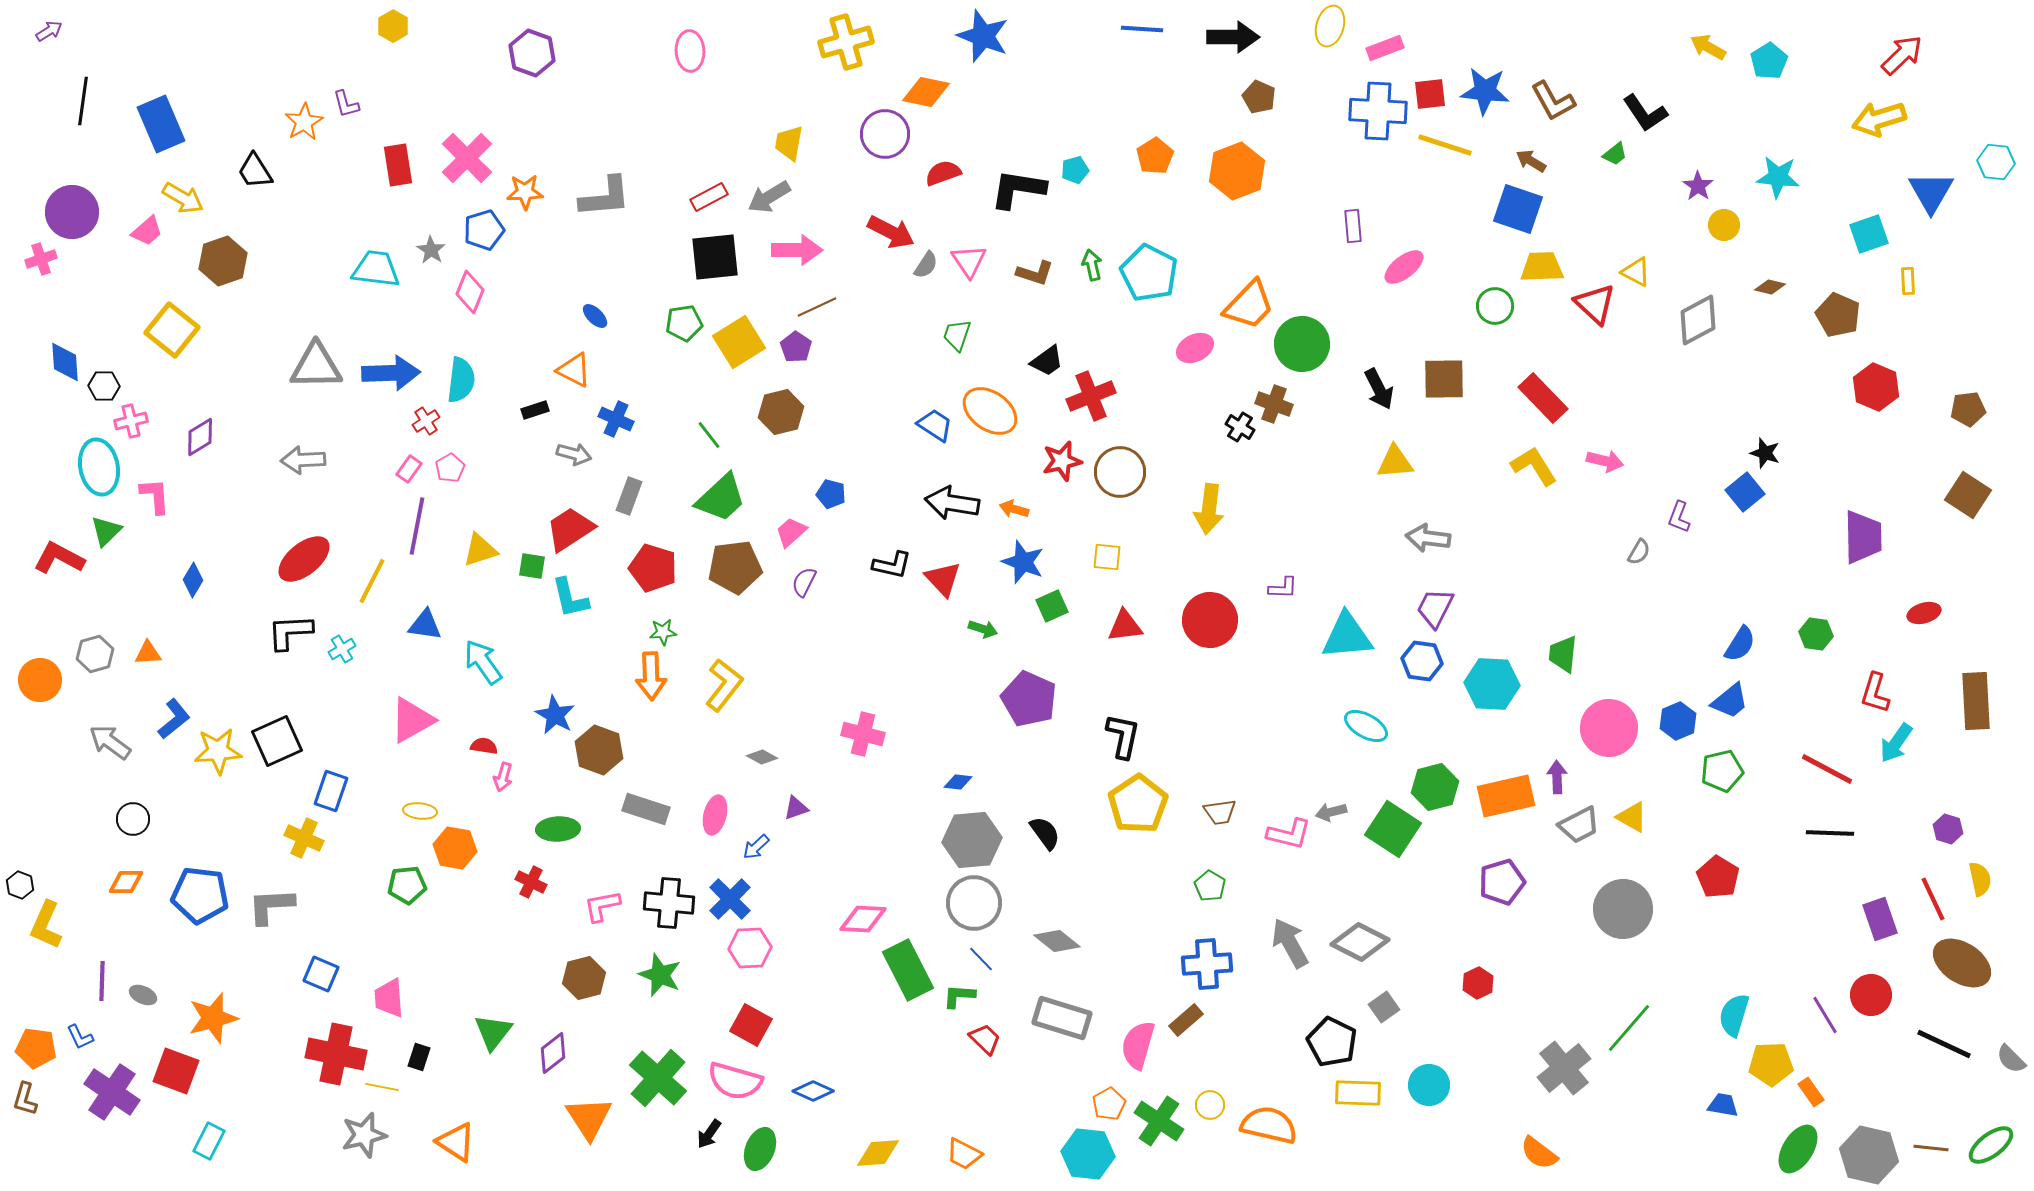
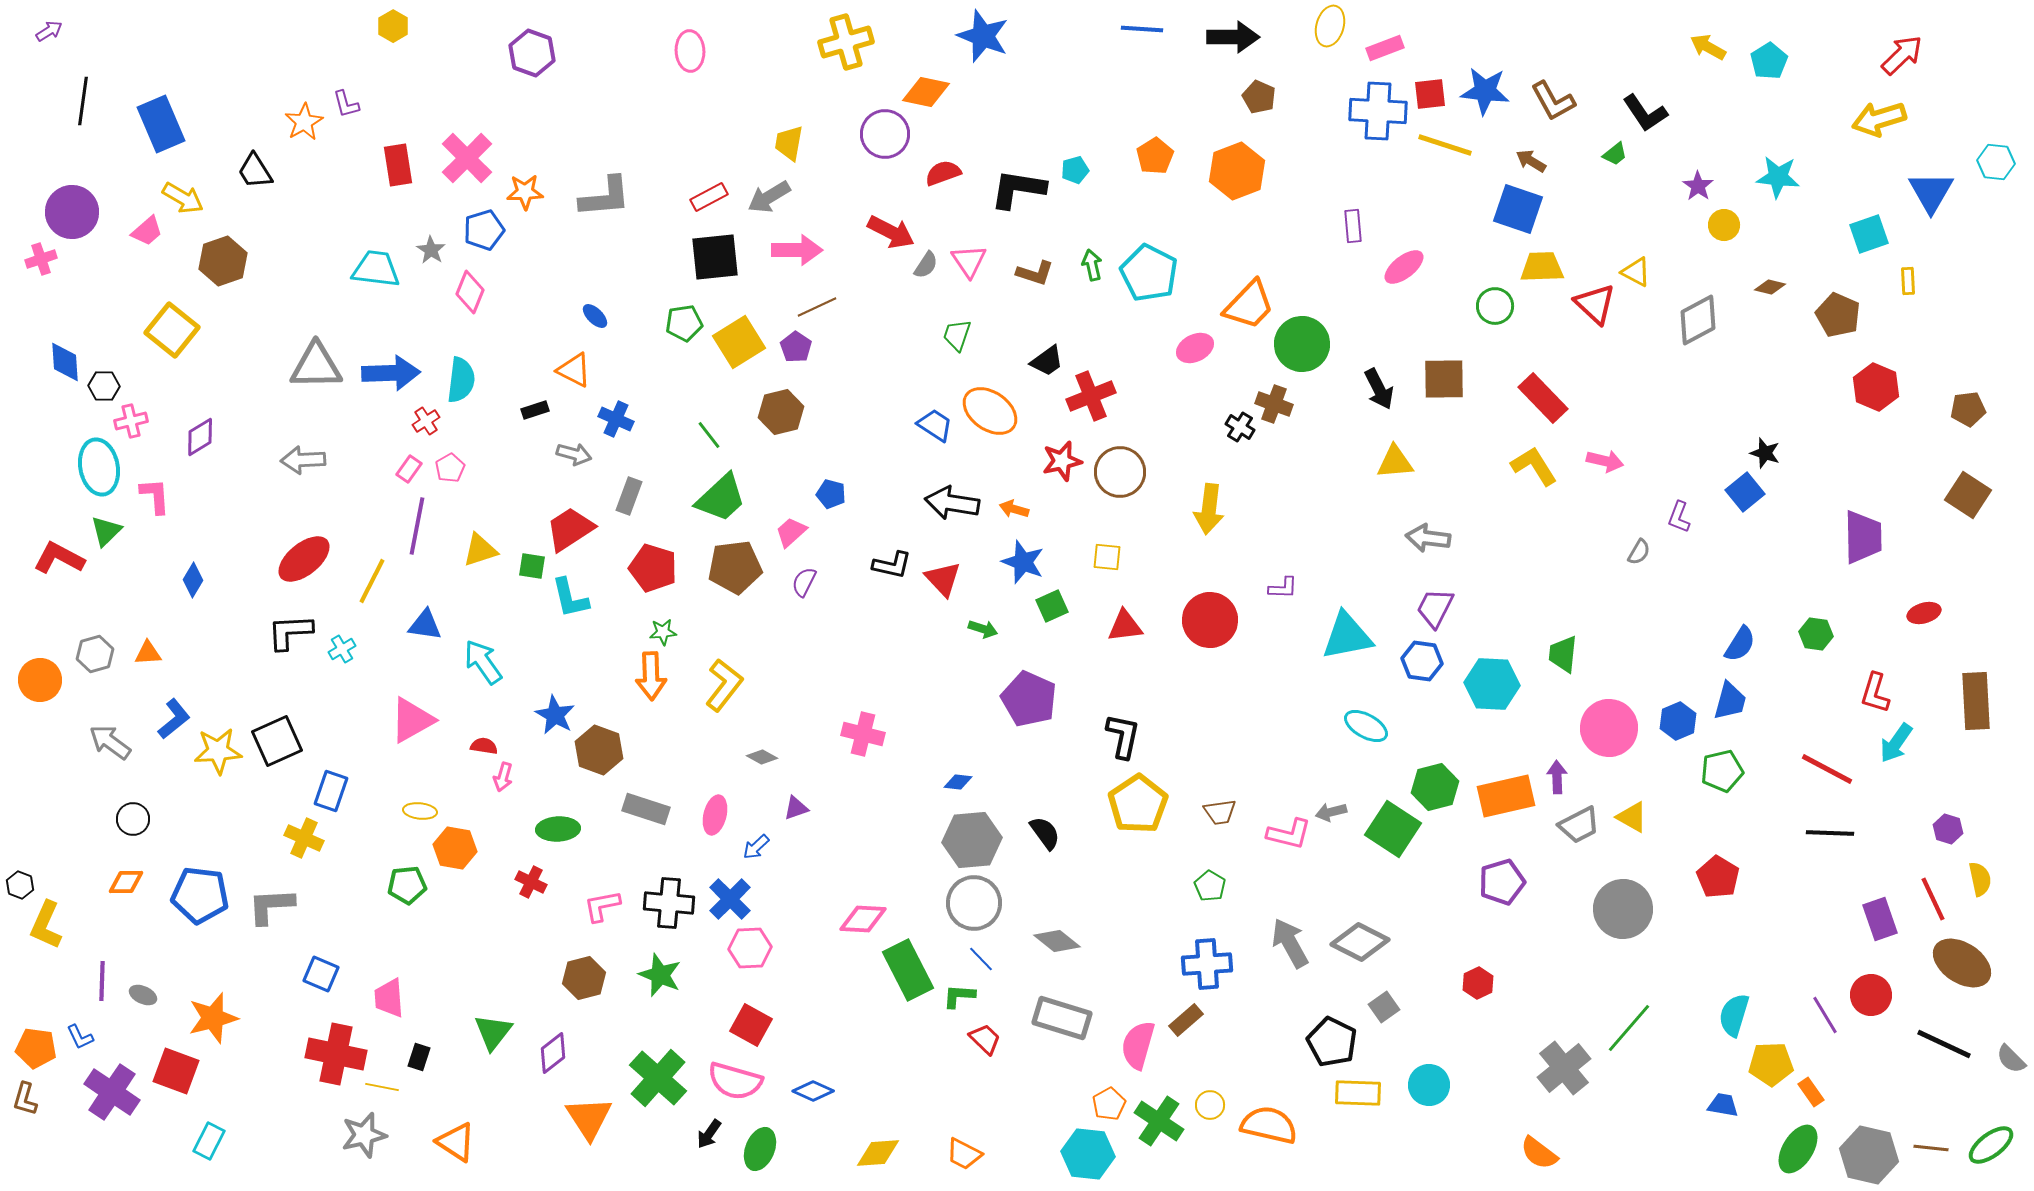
cyan triangle at (1347, 636): rotated 6 degrees counterclockwise
blue trapezoid at (1730, 701): rotated 36 degrees counterclockwise
